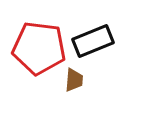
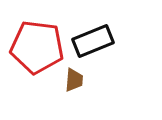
red pentagon: moved 2 px left, 1 px up
